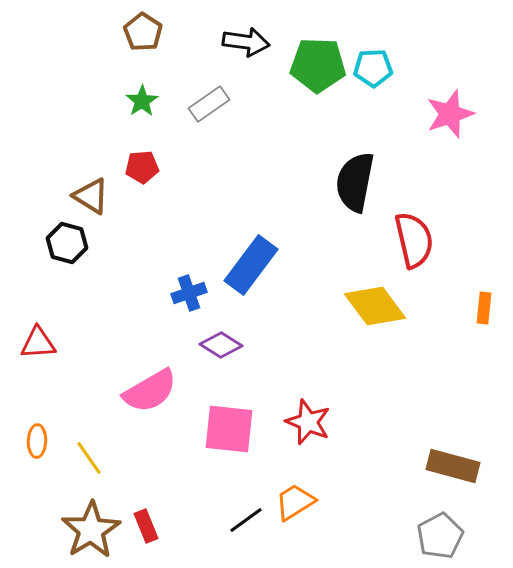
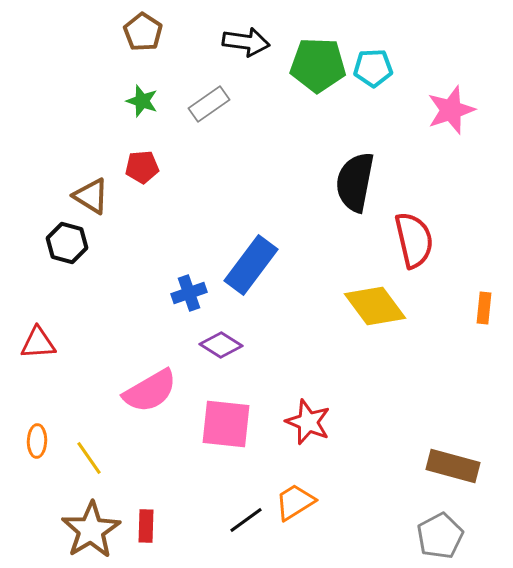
green star: rotated 20 degrees counterclockwise
pink star: moved 1 px right, 4 px up
pink square: moved 3 px left, 5 px up
red rectangle: rotated 24 degrees clockwise
